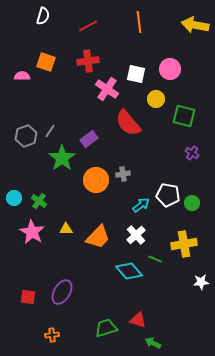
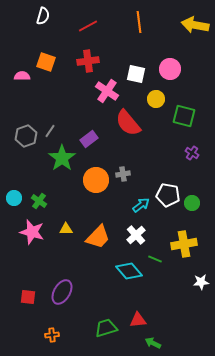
pink cross: moved 2 px down
pink star: rotated 15 degrees counterclockwise
red triangle: rotated 24 degrees counterclockwise
